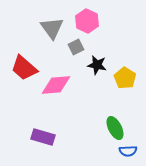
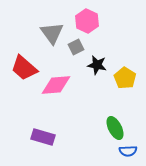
gray triangle: moved 5 px down
